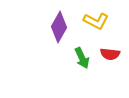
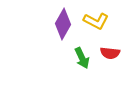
purple diamond: moved 4 px right, 3 px up
red semicircle: moved 1 px up
